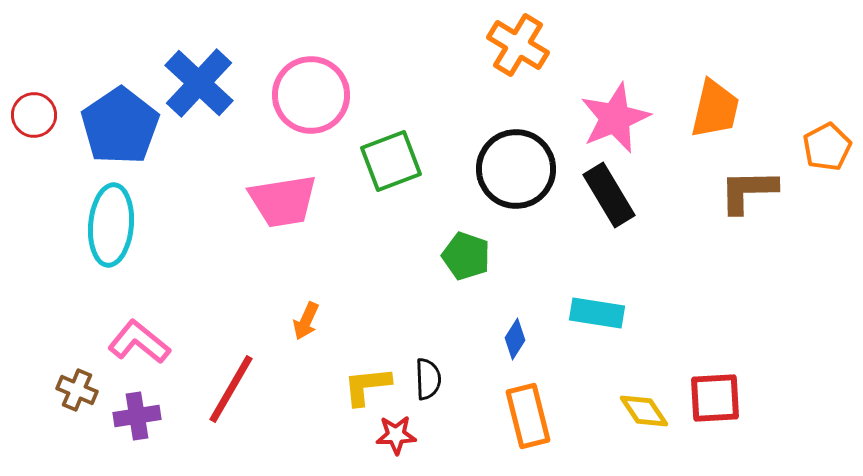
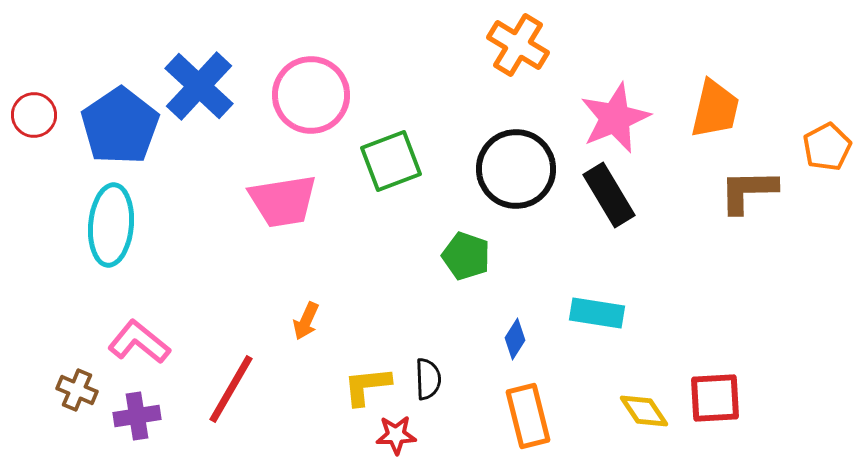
blue cross: moved 3 px down
